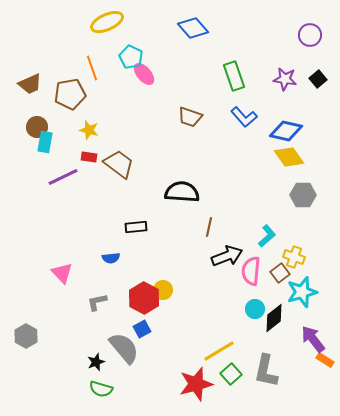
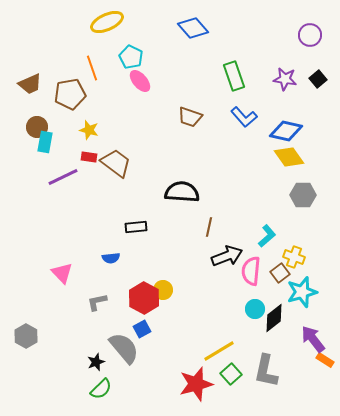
pink ellipse at (144, 74): moved 4 px left, 7 px down
brown trapezoid at (119, 164): moved 3 px left, 1 px up
green semicircle at (101, 389): rotated 60 degrees counterclockwise
